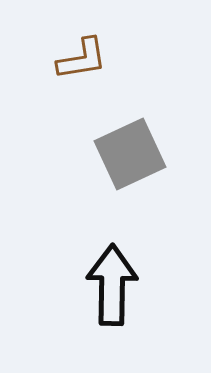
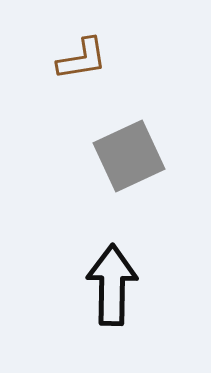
gray square: moved 1 px left, 2 px down
